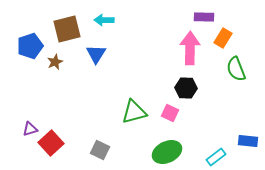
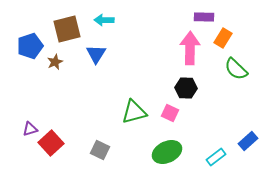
green semicircle: rotated 25 degrees counterclockwise
blue rectangle: rotated 48 degrees counterclockwise
